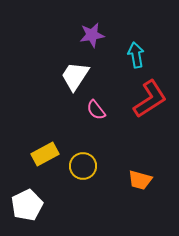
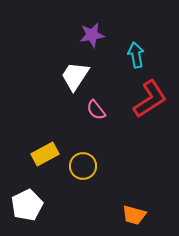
orange trapezoid: moved 6 px left, 35 px down
